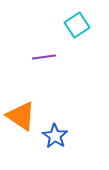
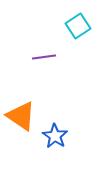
cyan square: moved 1 px right, 1 px down
